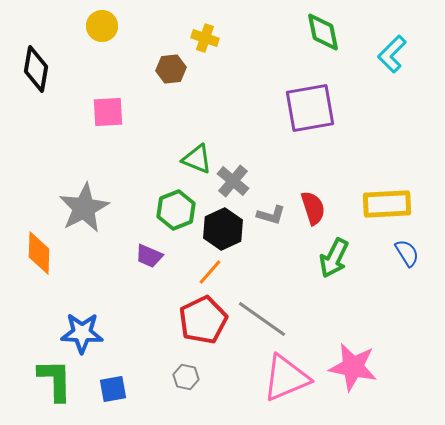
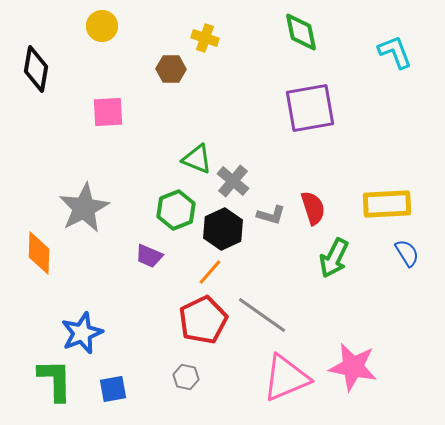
green diamond: moved 22 px left
cyan L-shape: moved 3 px right, 2 px up; rotated 114 degrees clockwise
brown hexagon: rotated 8 degrees clockwise
gray line: moved 4 px up
blue star: rotated 24 degrees counterclockwise
